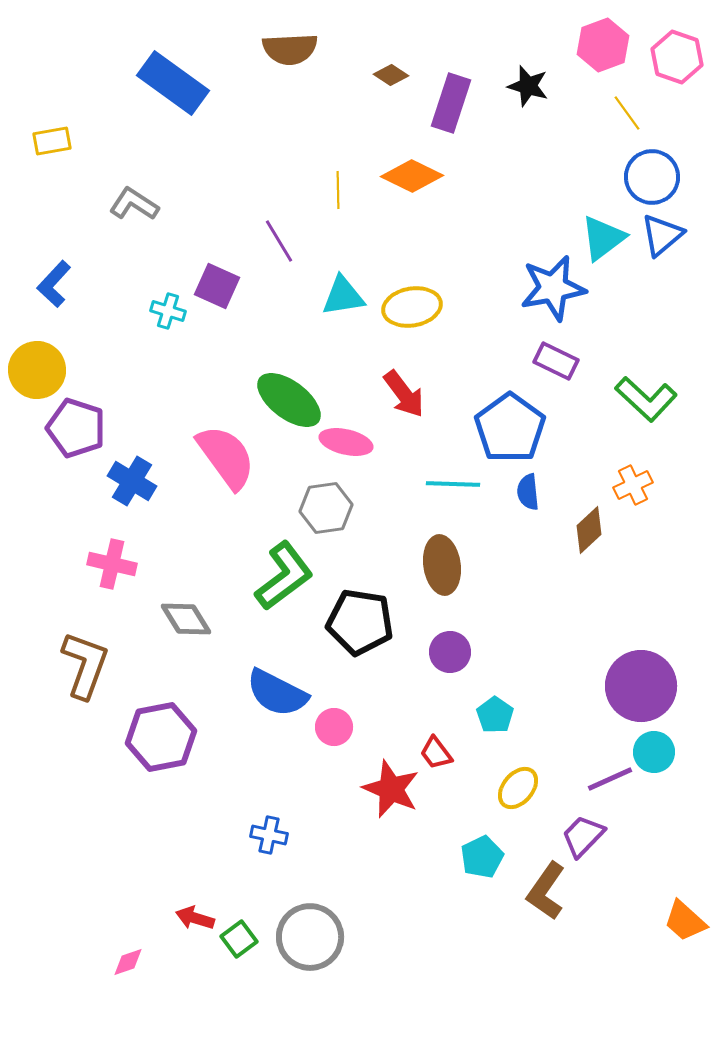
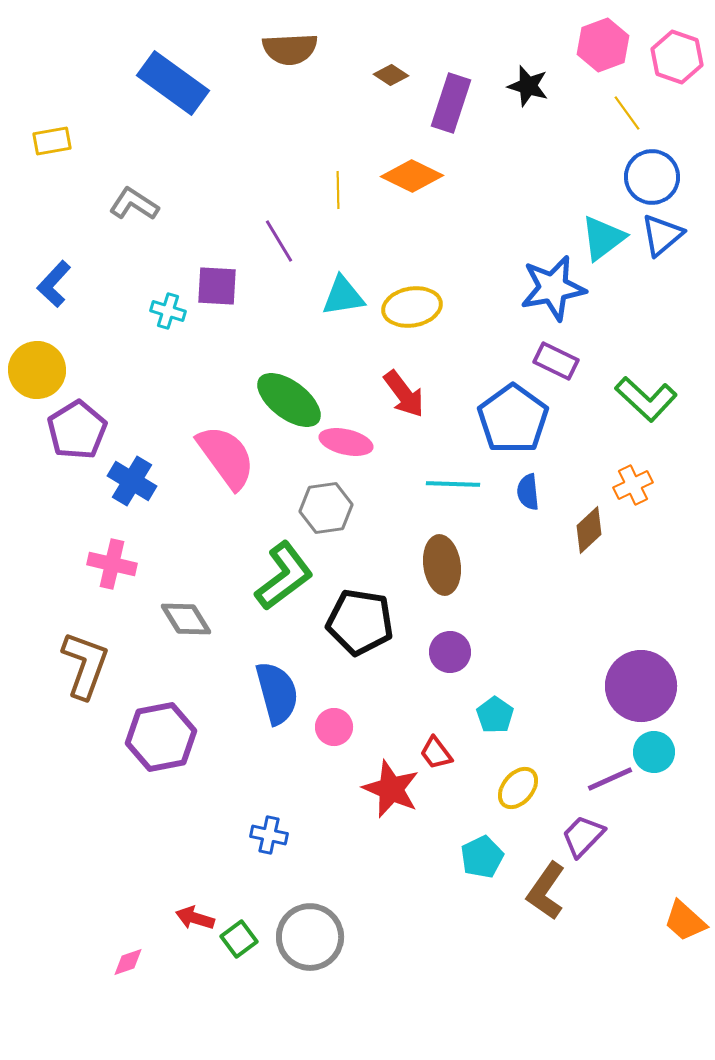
purple square at (217, 286): rotated 21 degrees counterclockwise
purple pentagon at (76, 428): moved 1 px right, 2 px down; rotated 22 degrees clockwise
blue pentagon at (510, 428): moved 3 px right, 9 px up
blue semicircle at (277, 693): rotated 132 degrees counterclockwise
